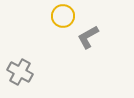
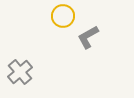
gray cross: rotated 20 degrees clockwise
